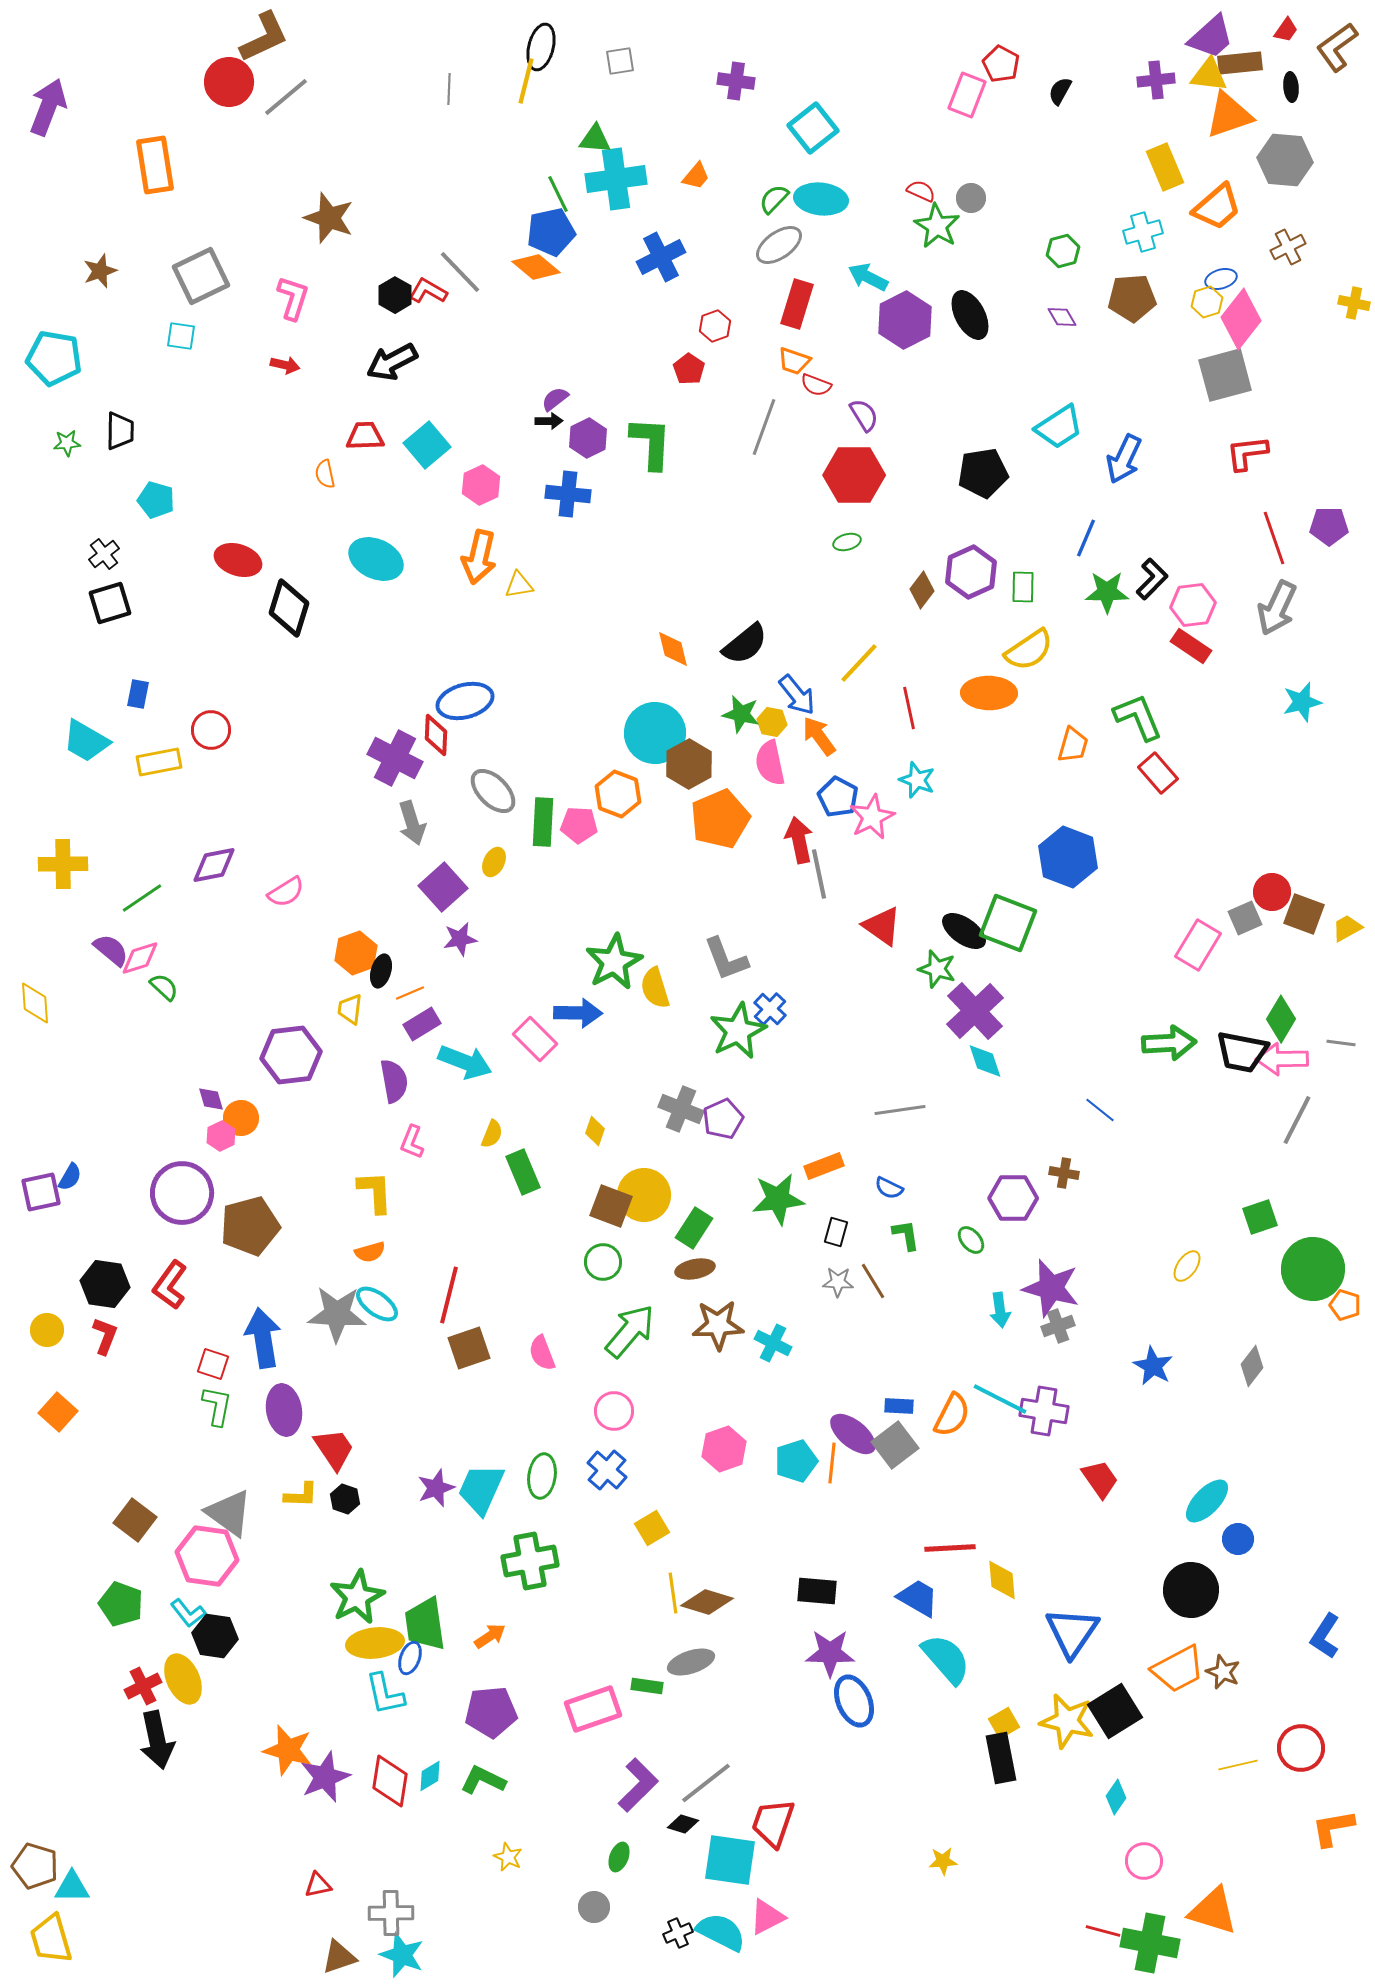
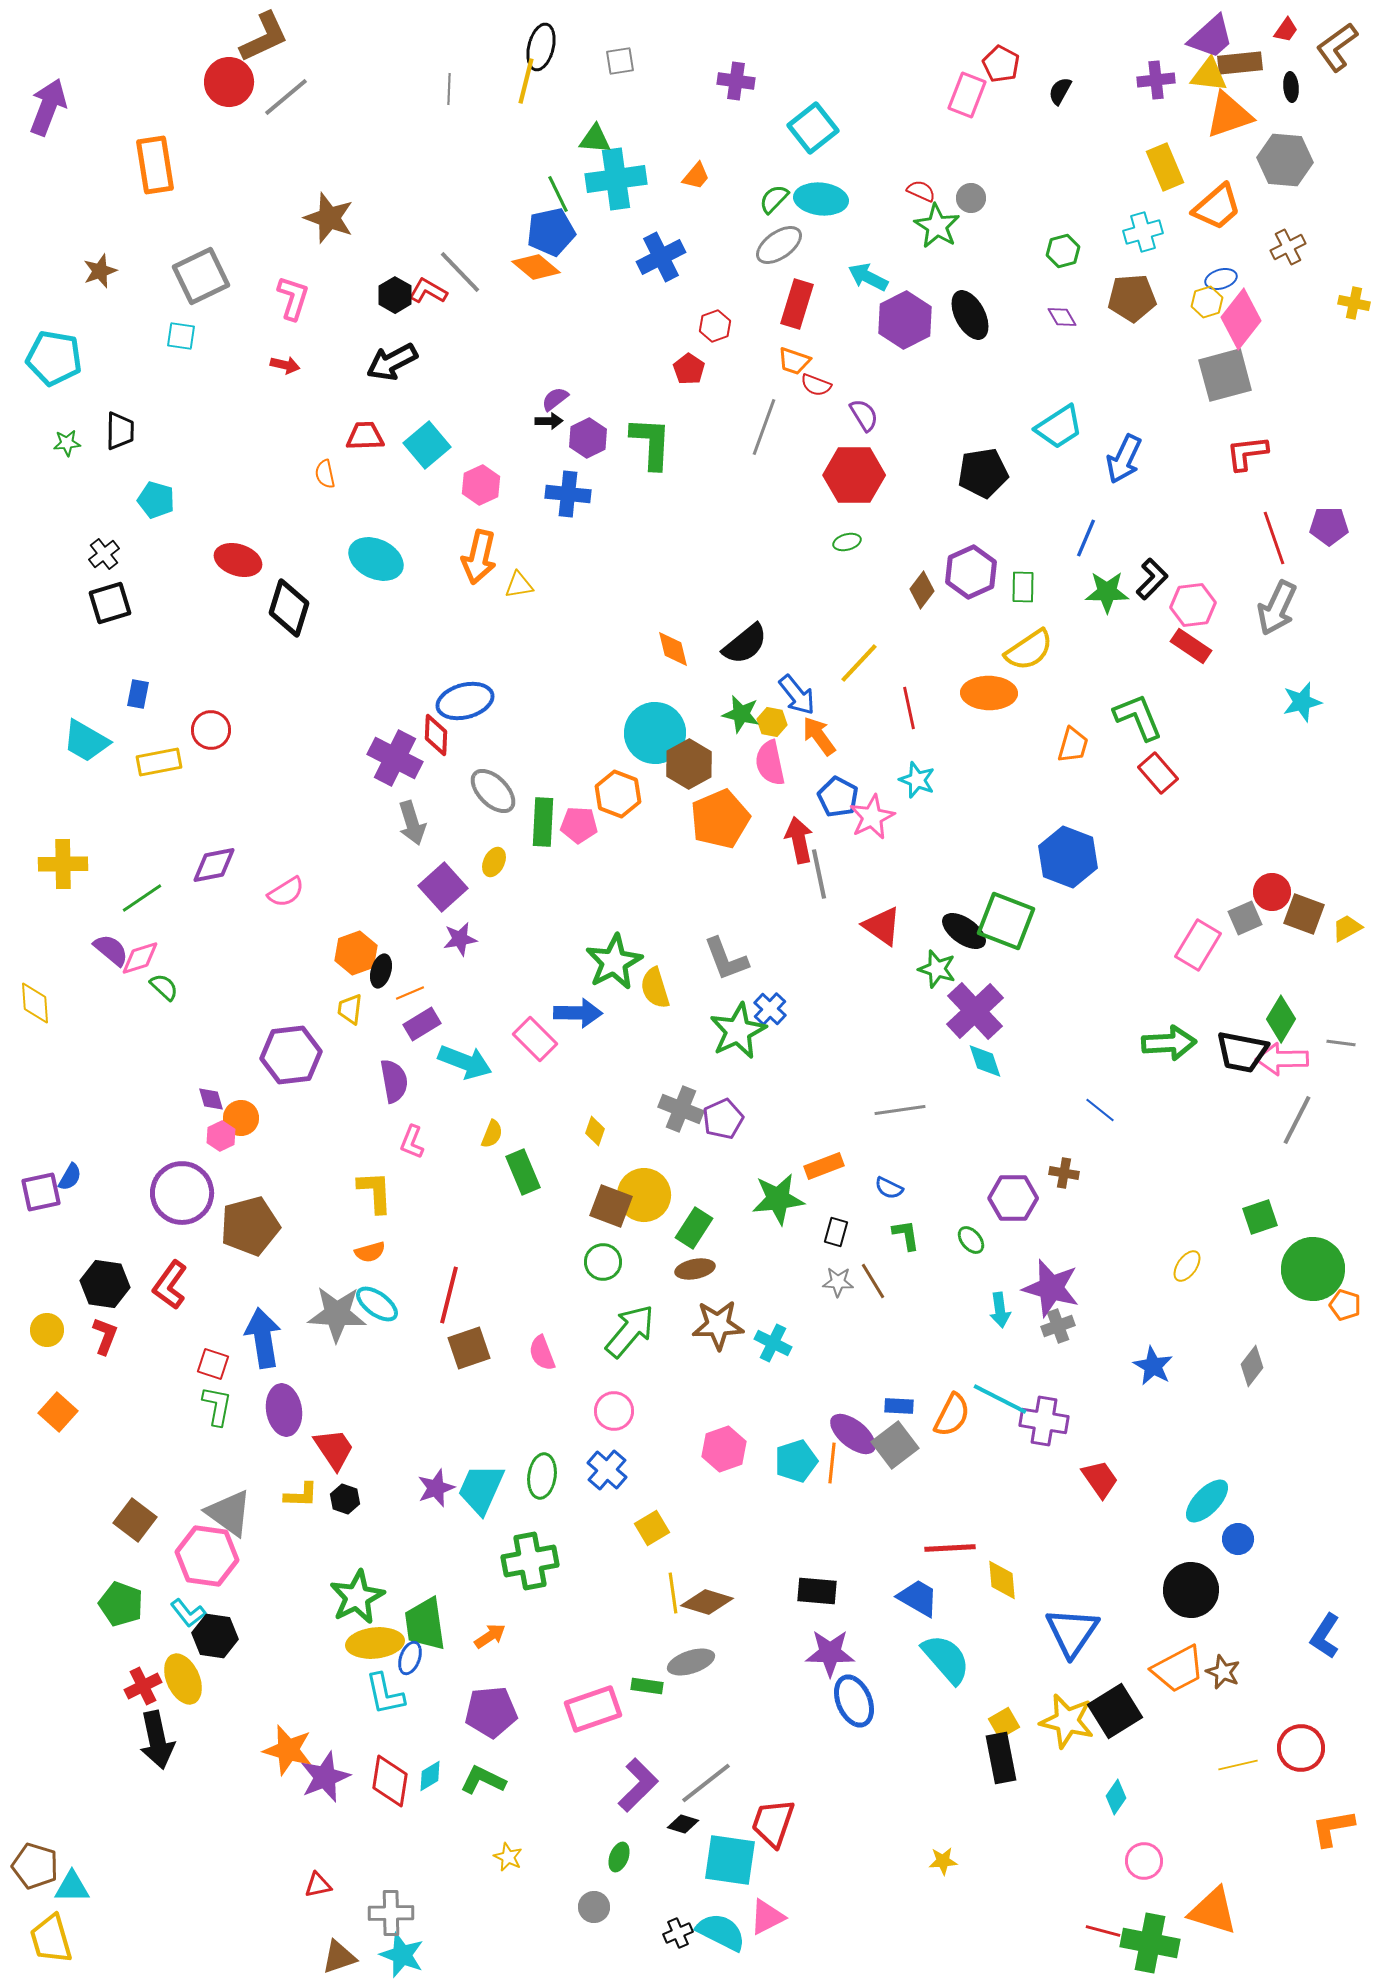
green square at (1008, 923): moved 2 px left, 2 px up
purple cross at (1044, 1411): moved 10 px down
